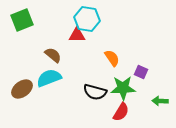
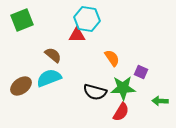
brown ellipse: moved 1 px left, 3 px up
